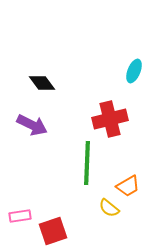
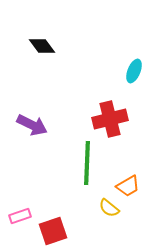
black diamond: moved 37 px up
pink rectangle: rotated 10 degrees counterclockwise
